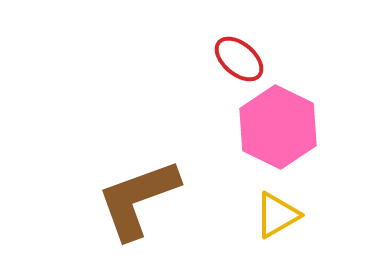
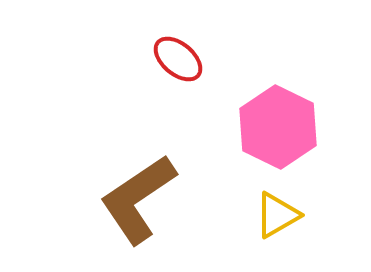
red ellipse: moved 61 px left
brown L-shape: rotated 14 degrees counterclockwise
